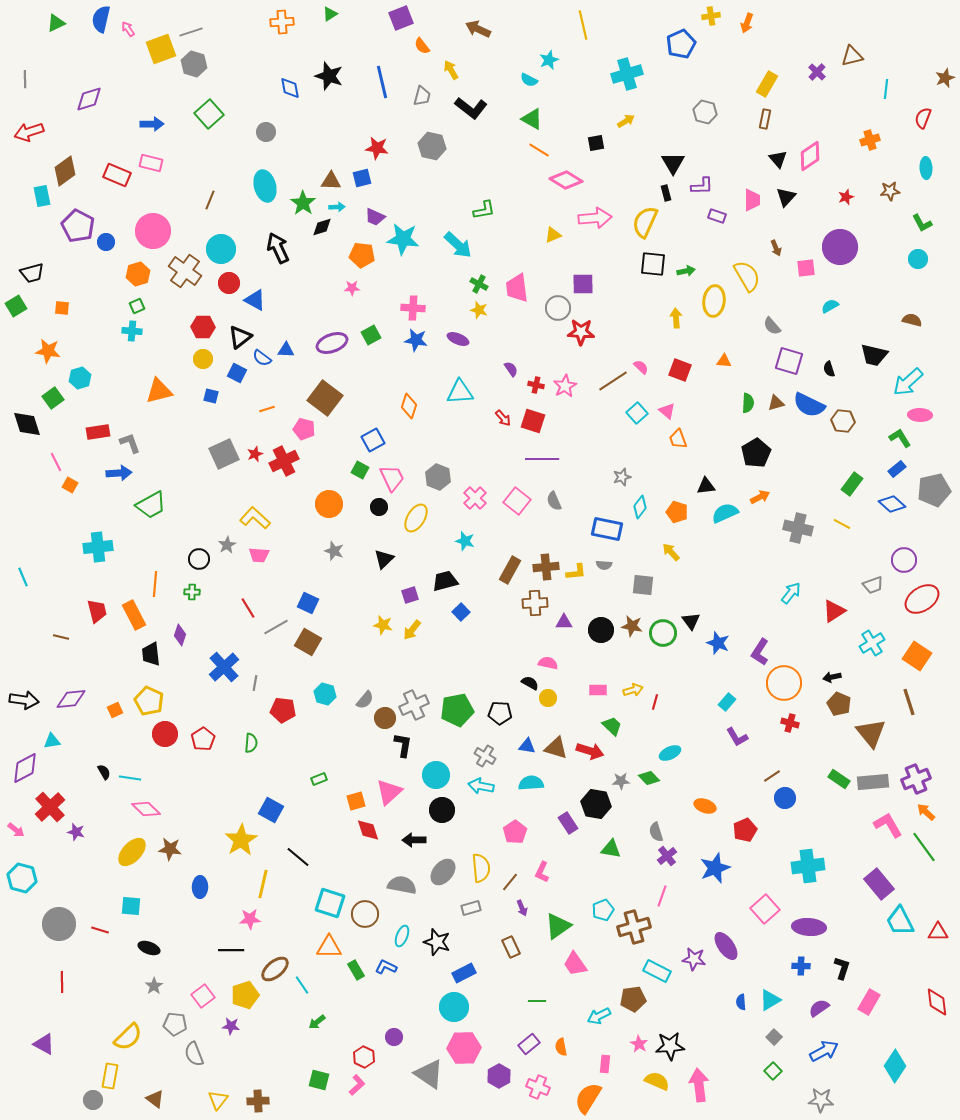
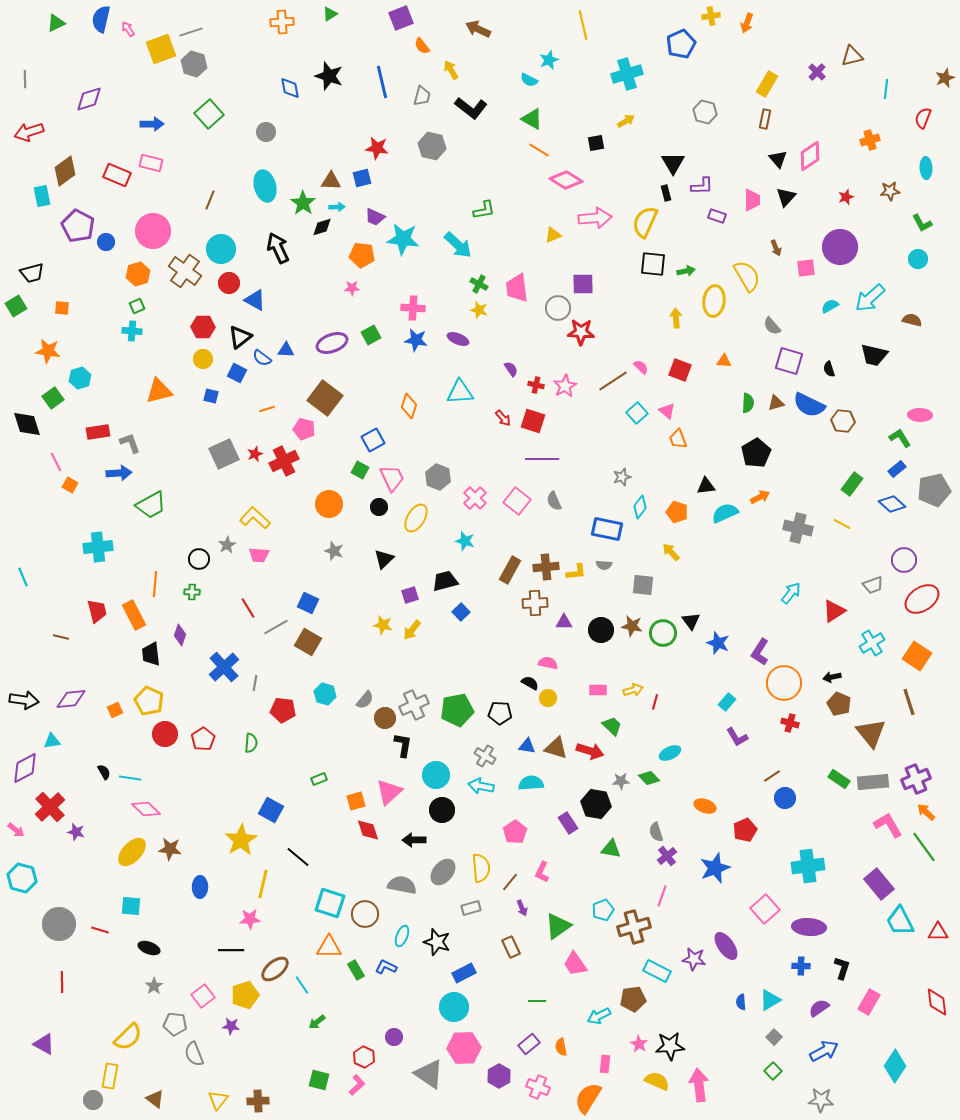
cyan arrow at (908, 382): moved 38 px left, 84 px up
